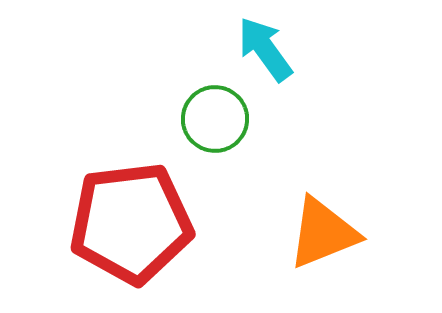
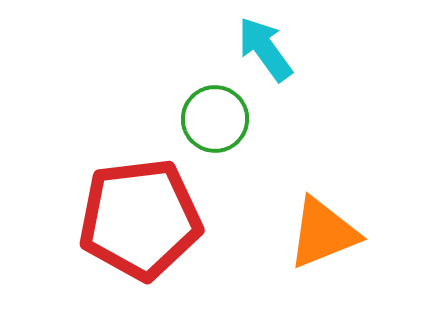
red pentagon: moved 9 px right, 4 px up
